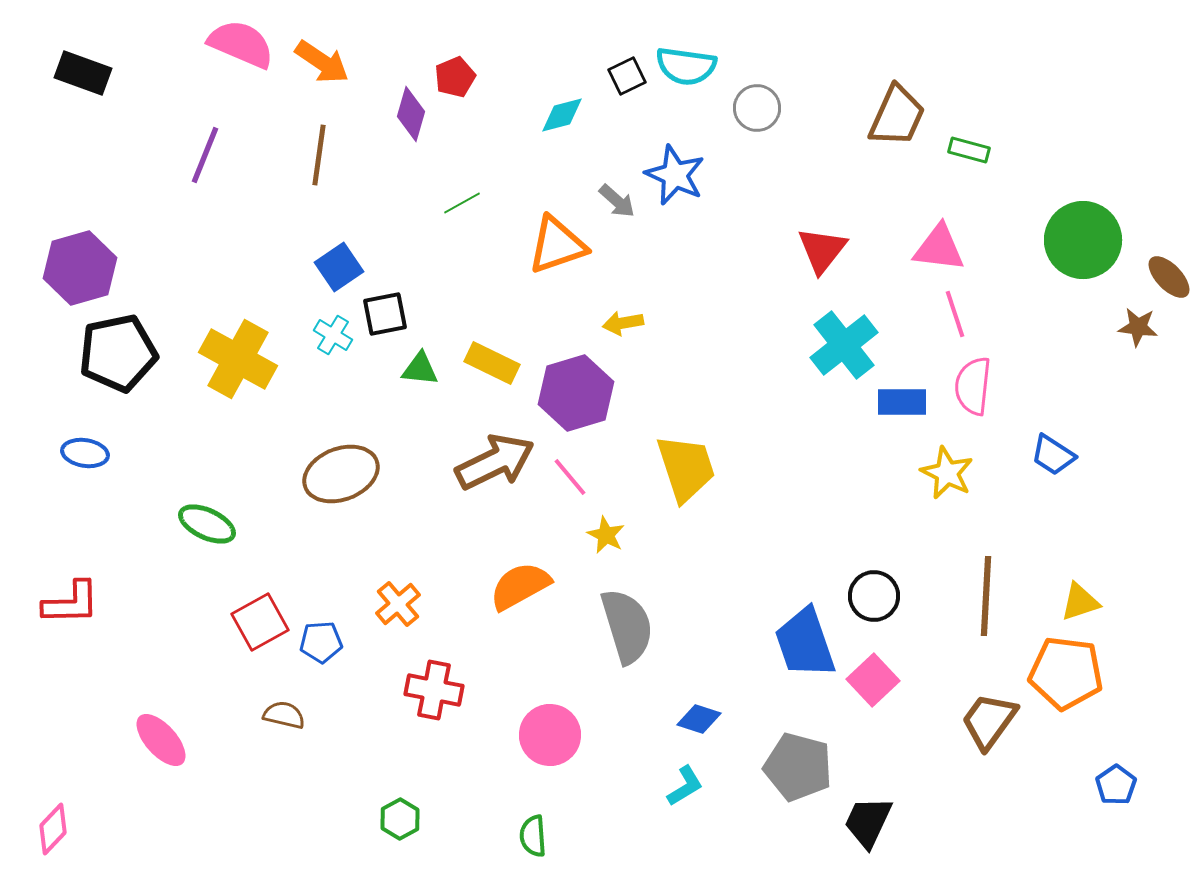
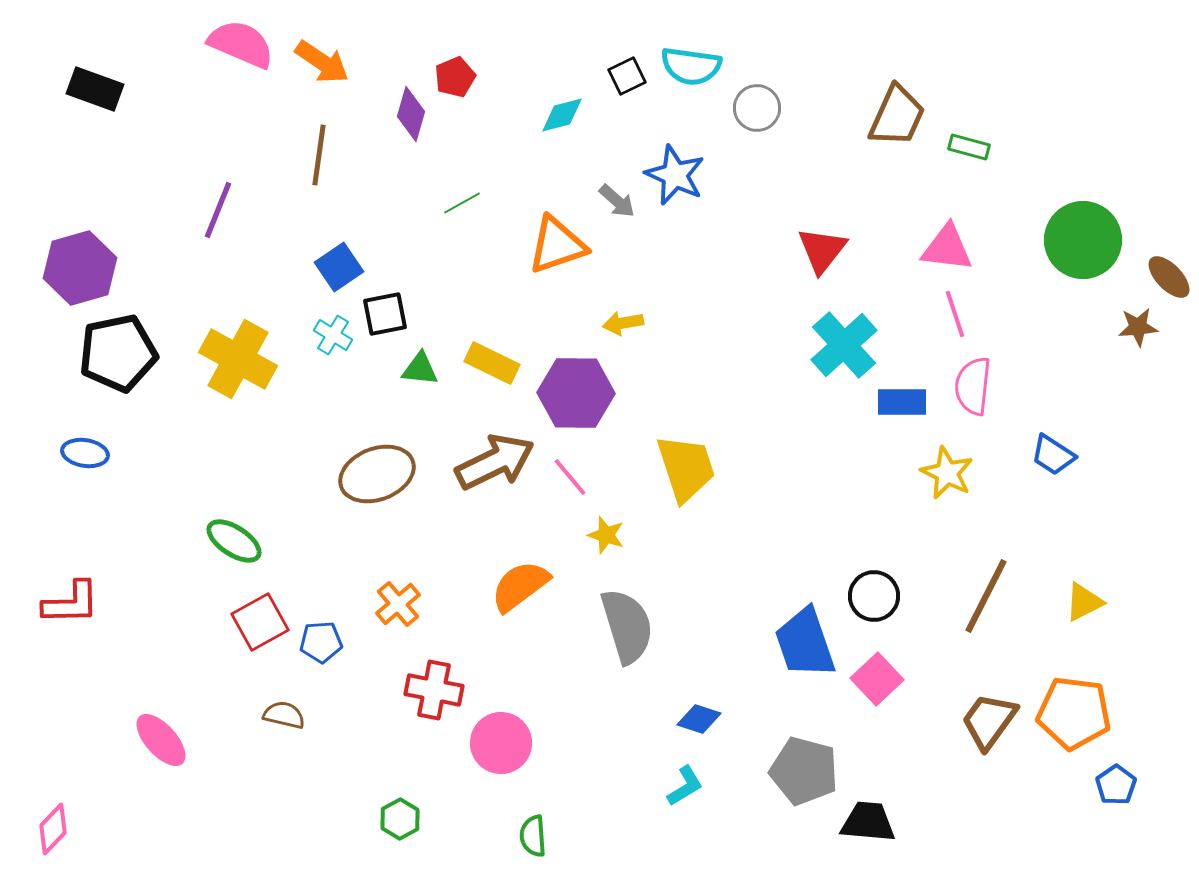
cyan semicircle at (686, 66): moved 5 px right
black rectangle at (83, 73): moved 12 px right, 16 px down
green rectangle at (969, 150): moved 3 px up
purple line at (205, 155): moved 13 px right, 55 px down
pink triangle at (939, 248): moved 8 px right
brown star at (1138, 327): rotated 12 degrees counterclockwise
cyan cross at (844, 345): rotated 4 degrees counterclockwise
purple hexagon at (576, 393): rotated 18 degrees clockwise
brown ellipse at (341, 474): moved 36 px right
green ellipse at (207, 524): moved 27 px right, 17 px down; rotated 8 degrees clockwise
yellow star at (606, 535): rotated 9 degrees counterclockwise
orange semicircle at (520, 586): rotated 8 degrees counterclockwise
brown line at (986, 596): rotated 24 degrees clockwise
yellow triangle at (1080, 602): moved 4 px right; rotated 9 degrees counterclockwise
orange pentagon at (1066, 673): moved 8 px right, 40 px down
pink square at (873, 680): moved 4 px right, 1 px up
pink circle at (550, 735): moved 49 px left, 8 px down
gray pentagon at (798, 767): moved 6 px right, 4 px down
black trapezoid at (868, 822): rotated 70 degrees clockwise
